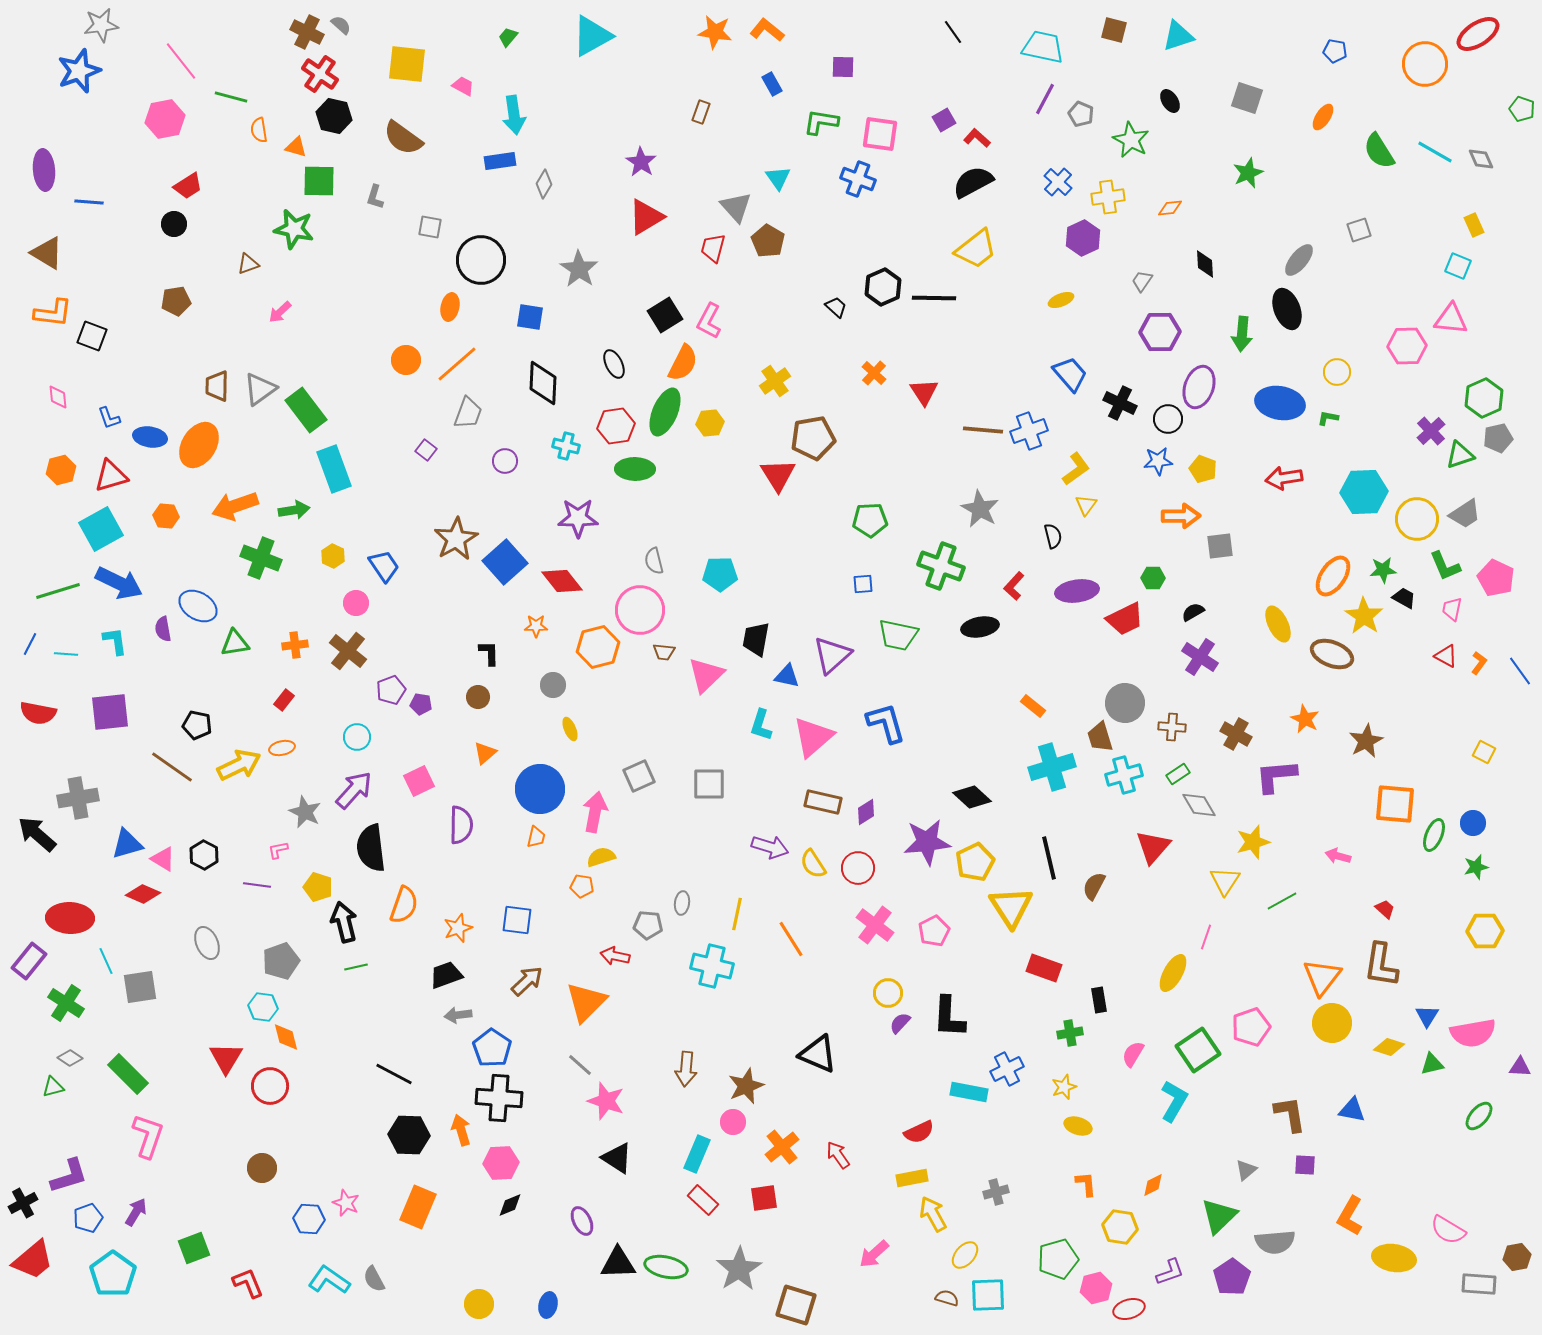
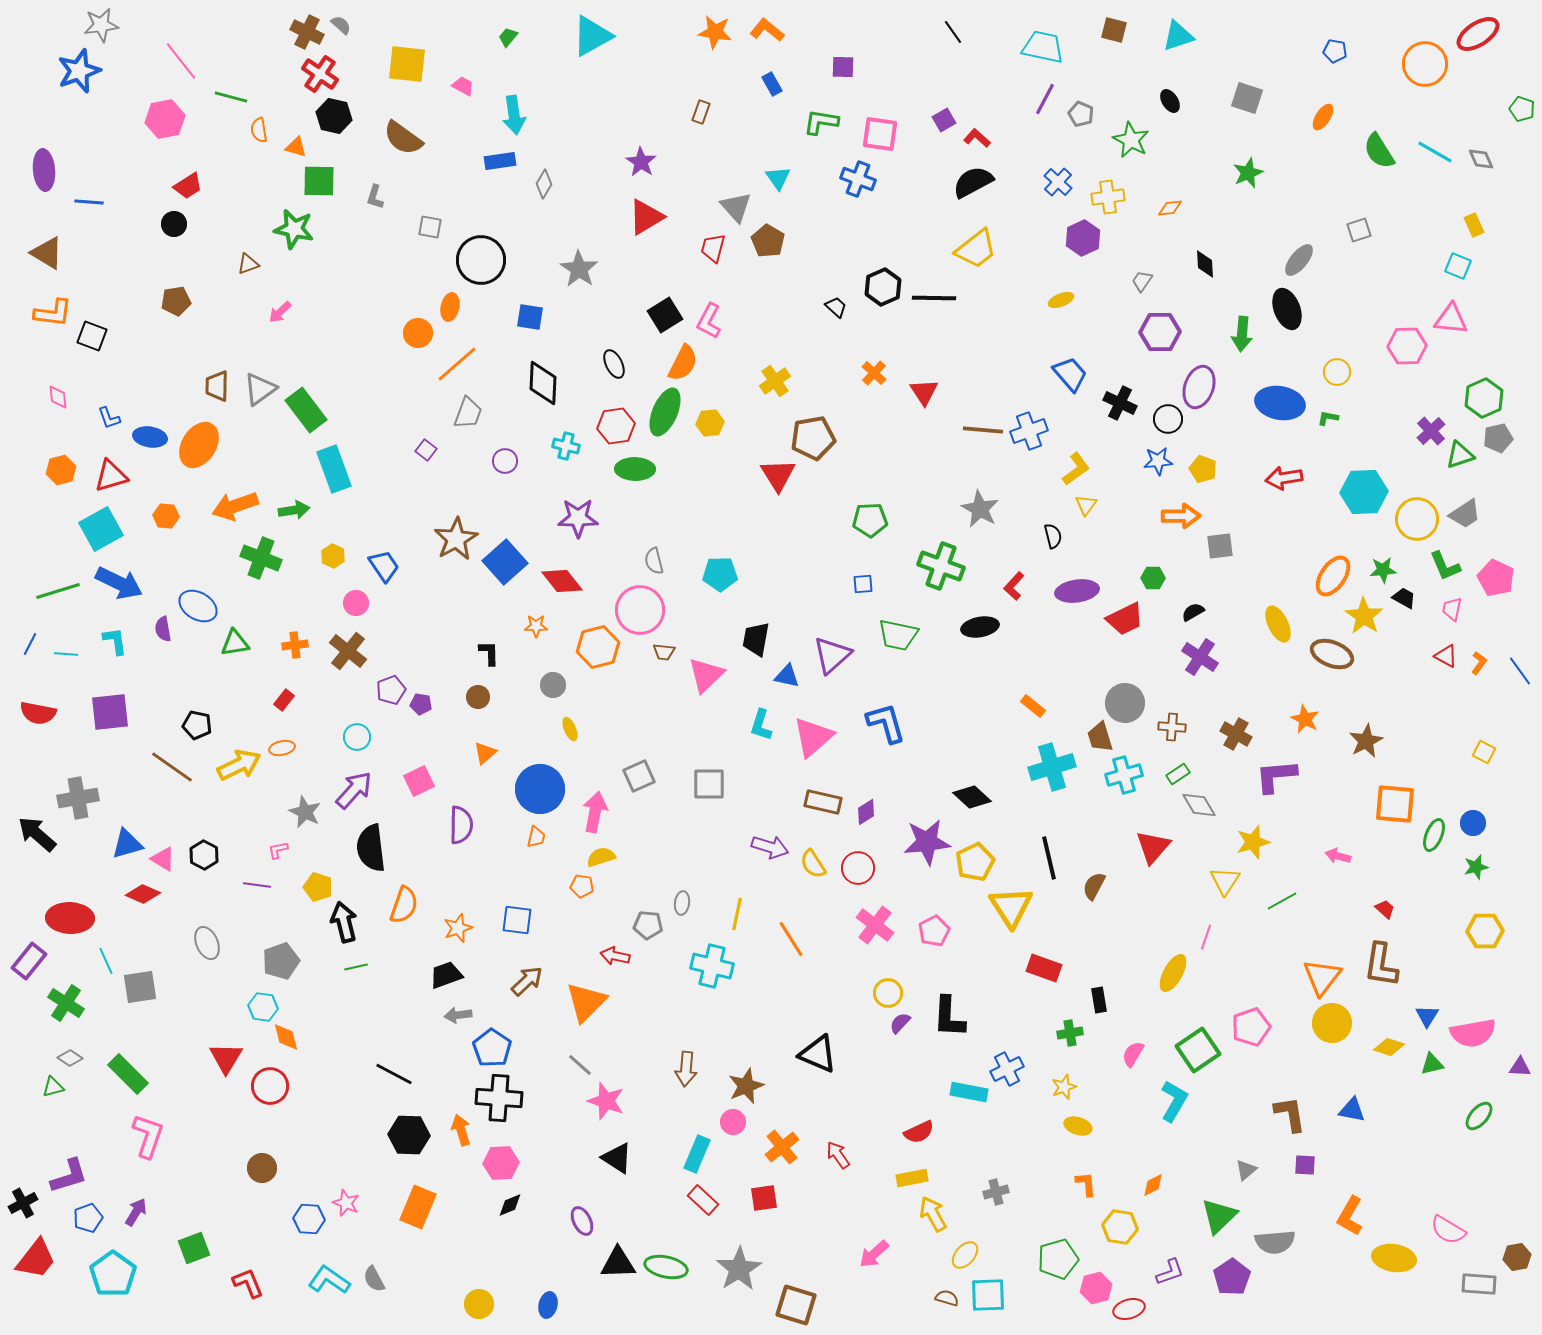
orange circle at (406, 360): moved 12 px right, 27 px up
red trapezoid at (33, 1260): moved 3 px right, 1 px up; rotated 12 degrees counterclockwise
